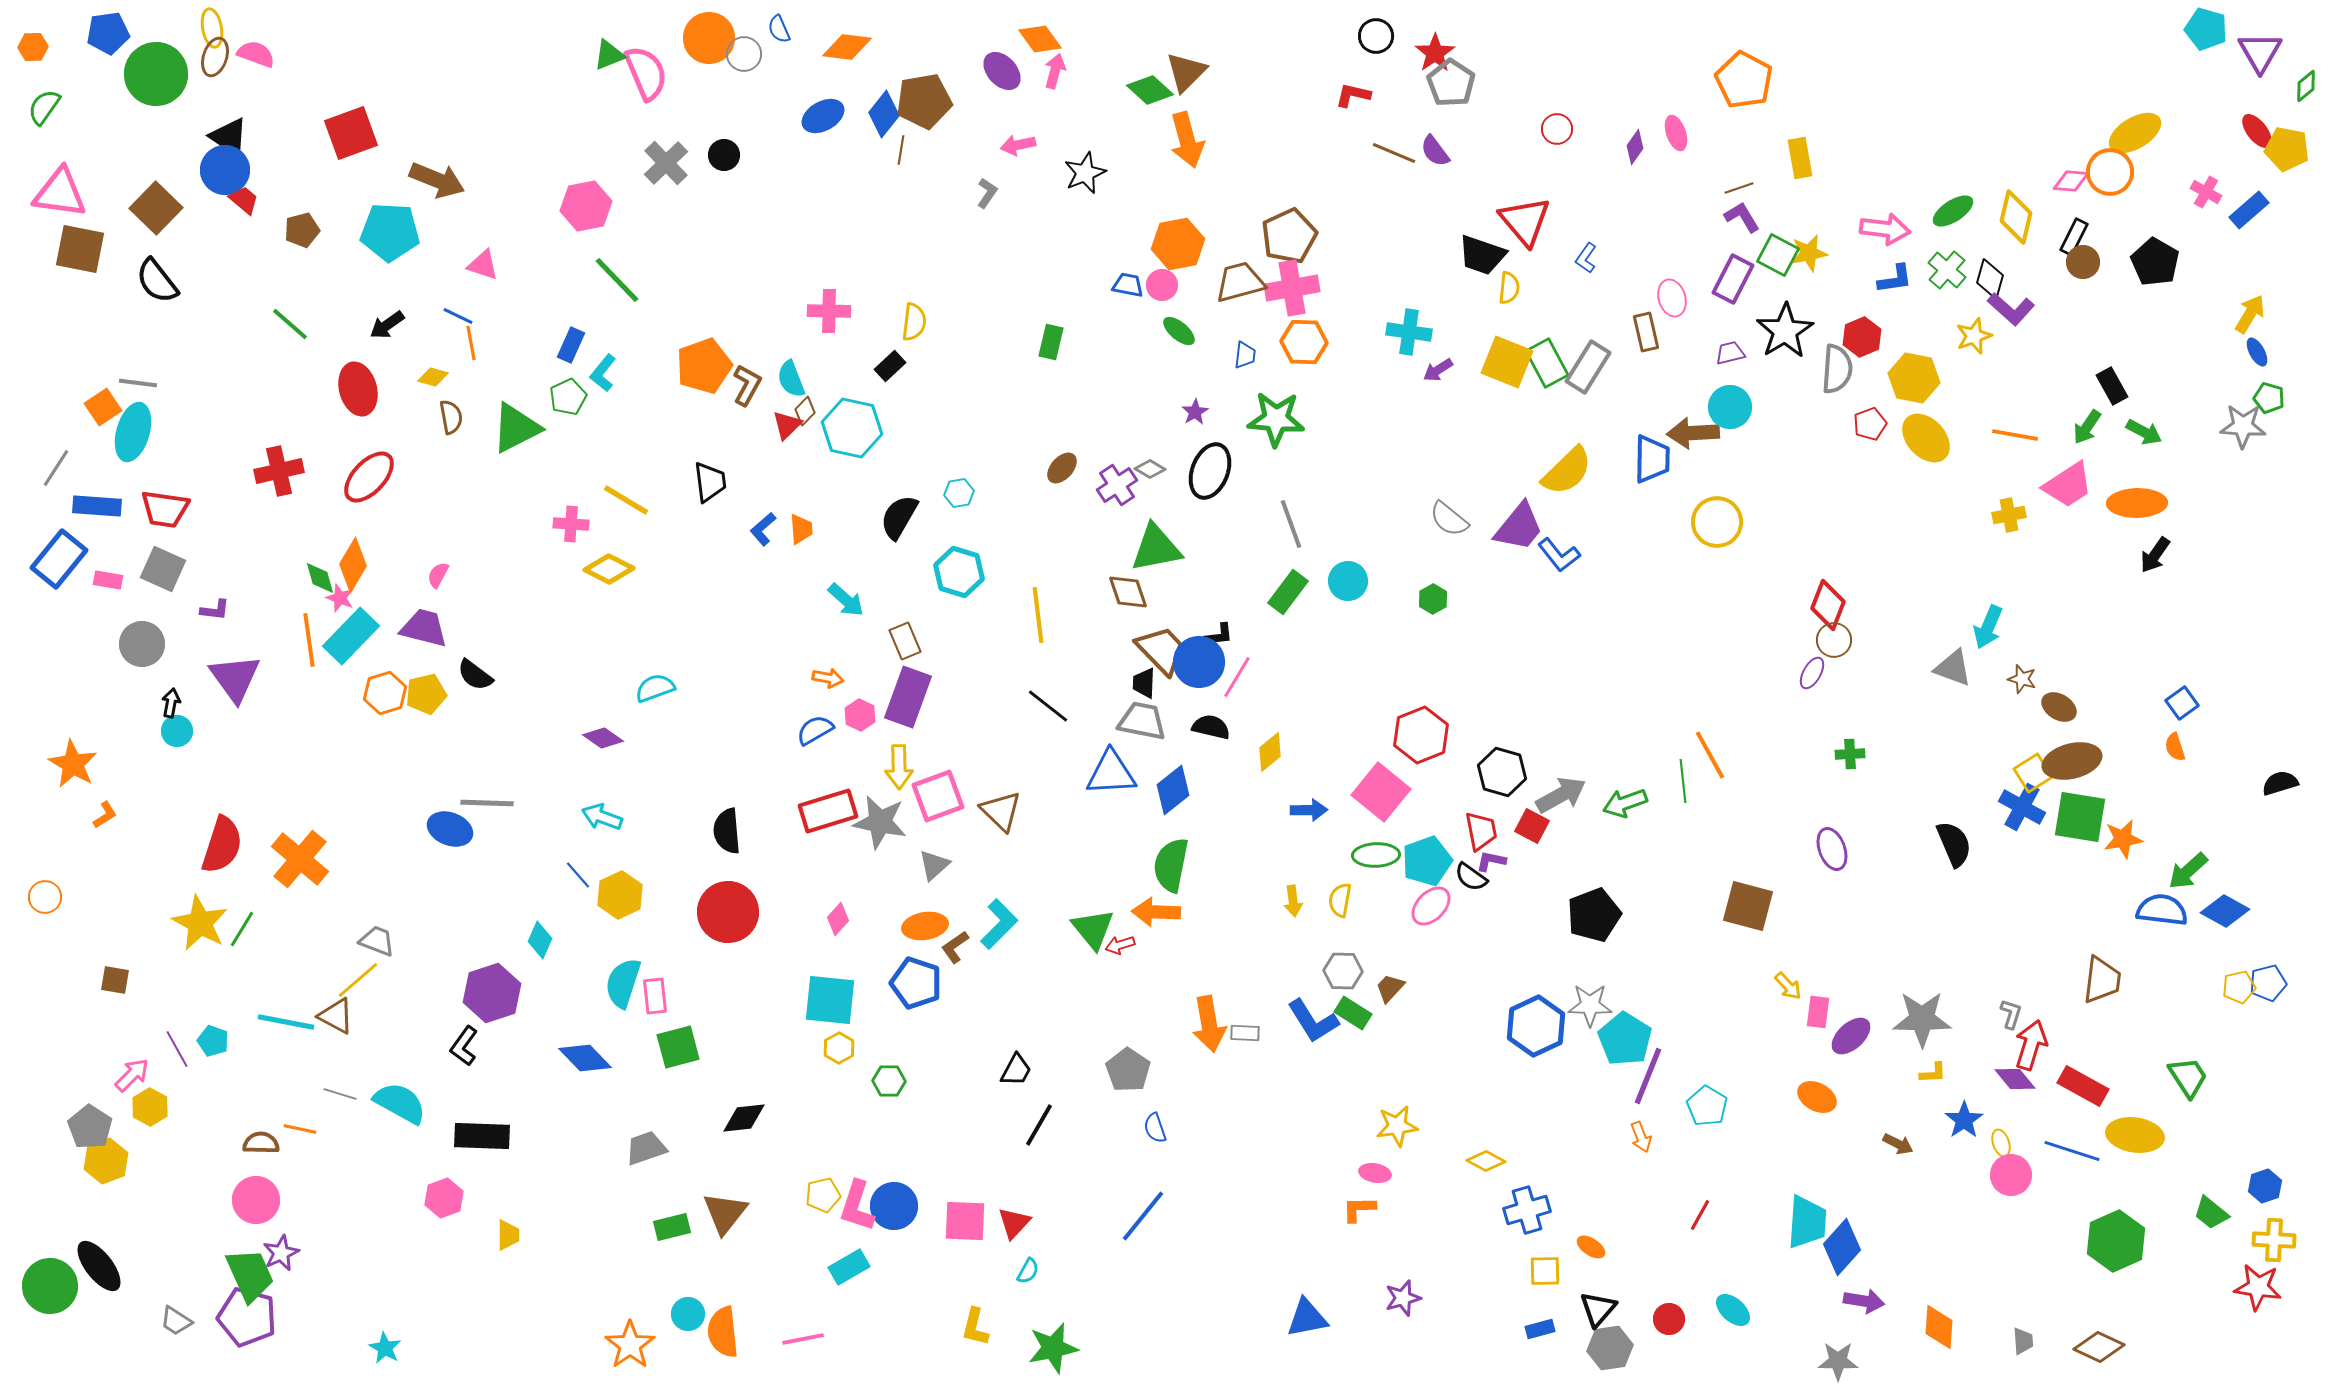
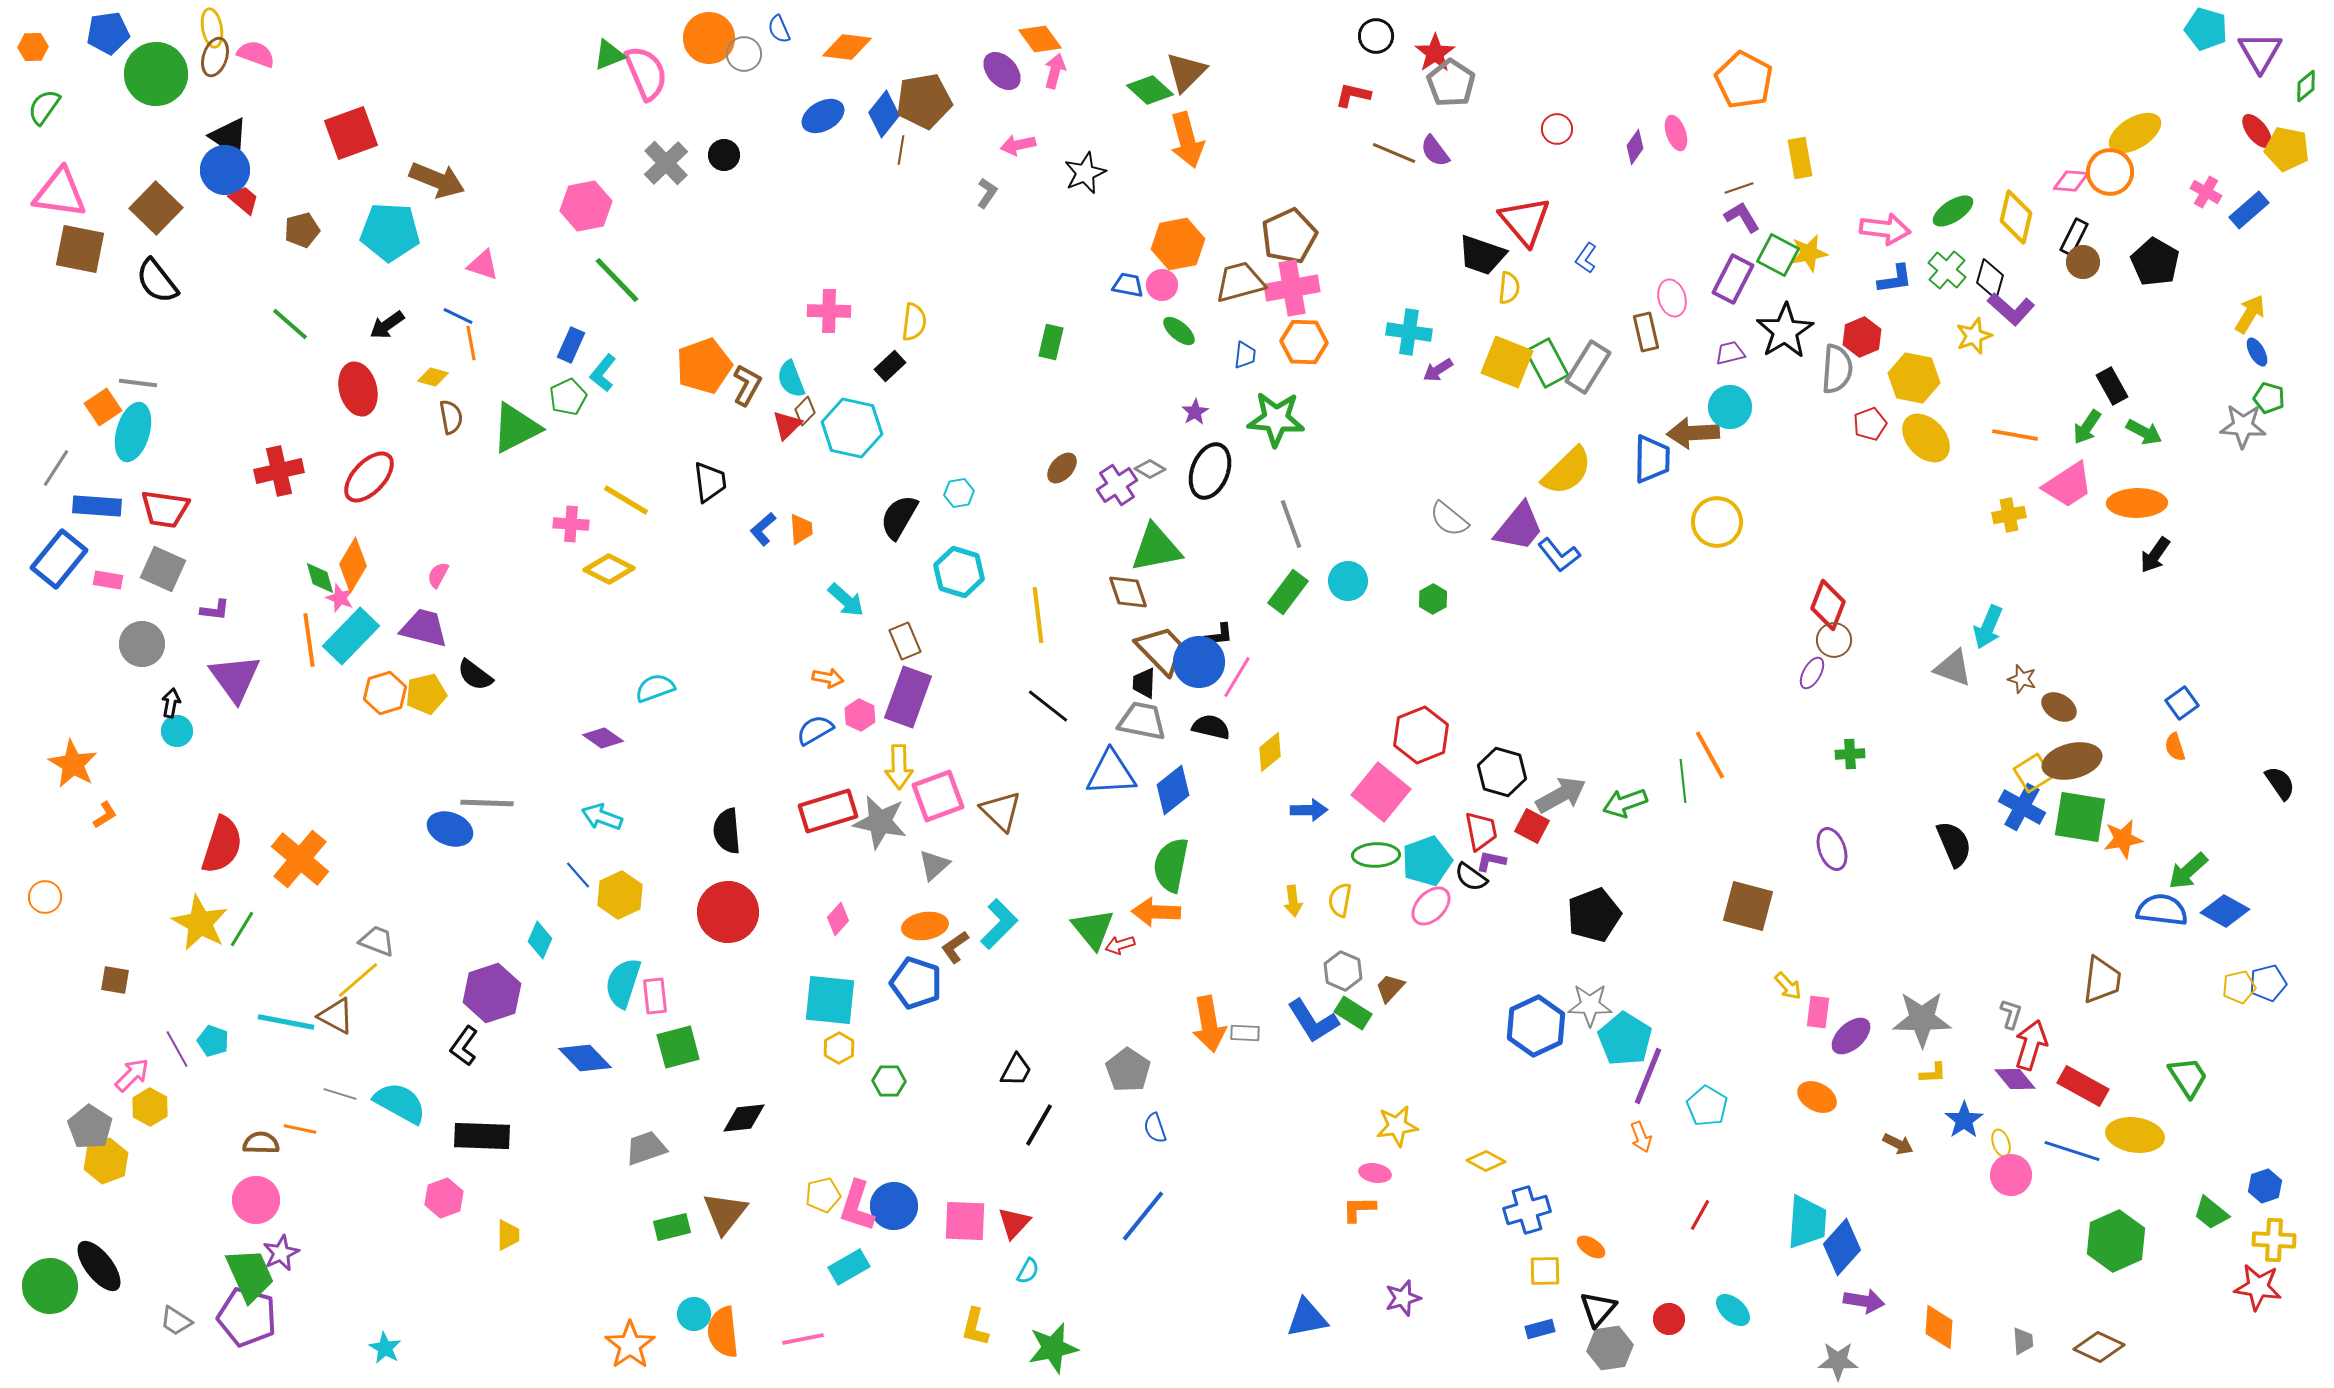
black semicircle at (2280, 783): rotated 72 degrees clockwise
gray hexagon at (1343, 971): rotated 21 degrees clockwise
cyan circle at (688, 1314): moved 6 px right
